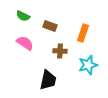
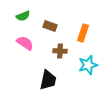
green semicircle: rotated 48 degrees counterclockwise
